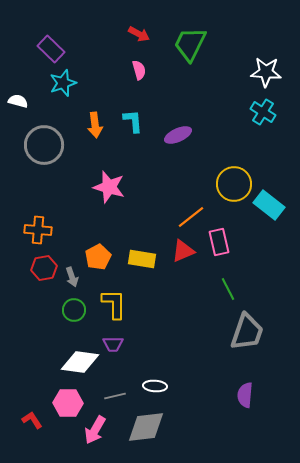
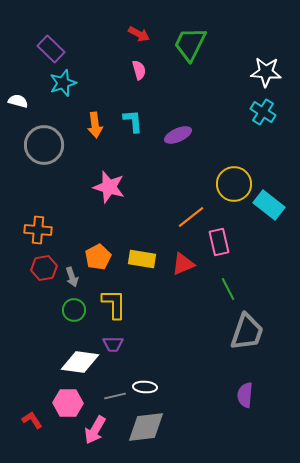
red triangle: moved 13 px down
white ellipse: moved 10 px left, 1 px down
